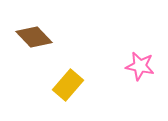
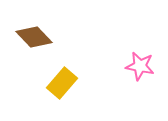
yellow rectangle: moved 6 px left, 2 px up
